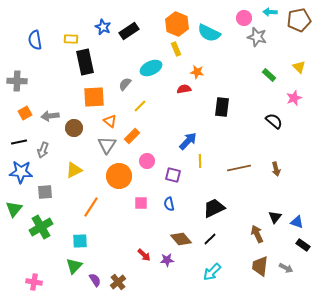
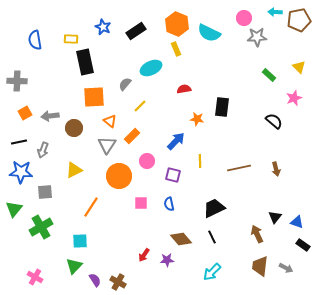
cyan arrow at (270, 12): moved 5 px right
black rectangle at (129, 31): moved 7 px right
gray star at (257, 37): rotated 18 degrees counterclockwise
orange star at (197, 72): moved 47 px down
blue arrow at (188, 141): moved 12 px left
black line at (210, 239): moved 2 px right, 2 px up; rotated 72 degrees counterclockwise
red arrow at (144, 255): rotated 80 degrees clockwise
pink cross at (34, 282): moved 1 px right, 5 px up; rotated 21 degrees clockwise
brown cross at (118, 282): rotated 21 degrees counterclockwise
